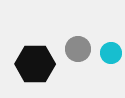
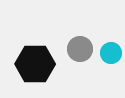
gray circle: moved 2 px right
